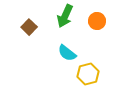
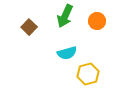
cyan semicircle: rotated 54 degrees counterclockwise
